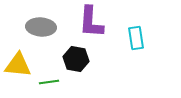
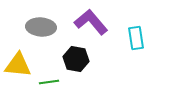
purple L-shape: rotated 136 degrees clockwise
